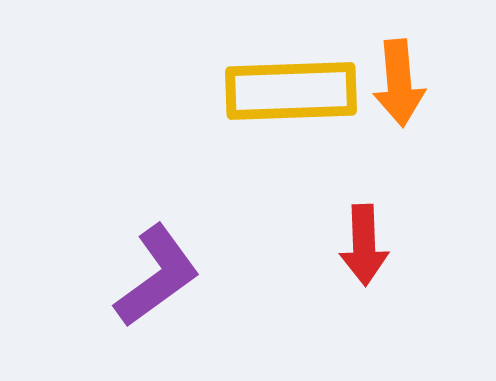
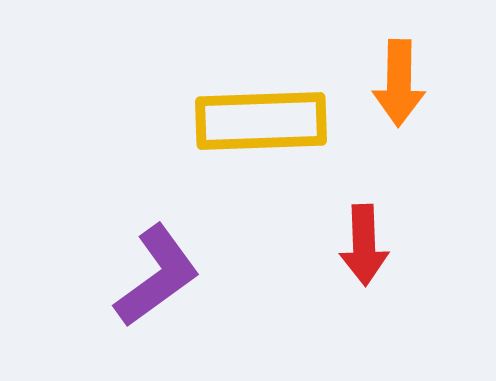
orange arrow: rotated 6 degrees clockwise
yellow rectangle: moved 30 px left, 30 px down
